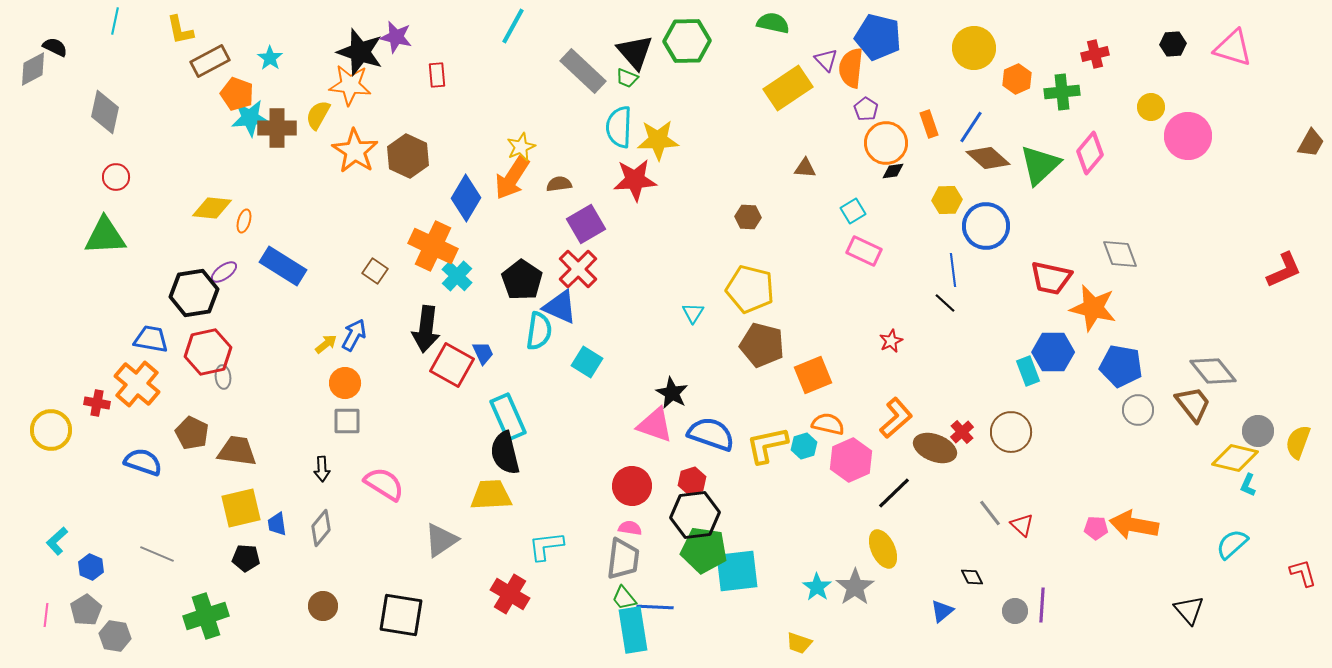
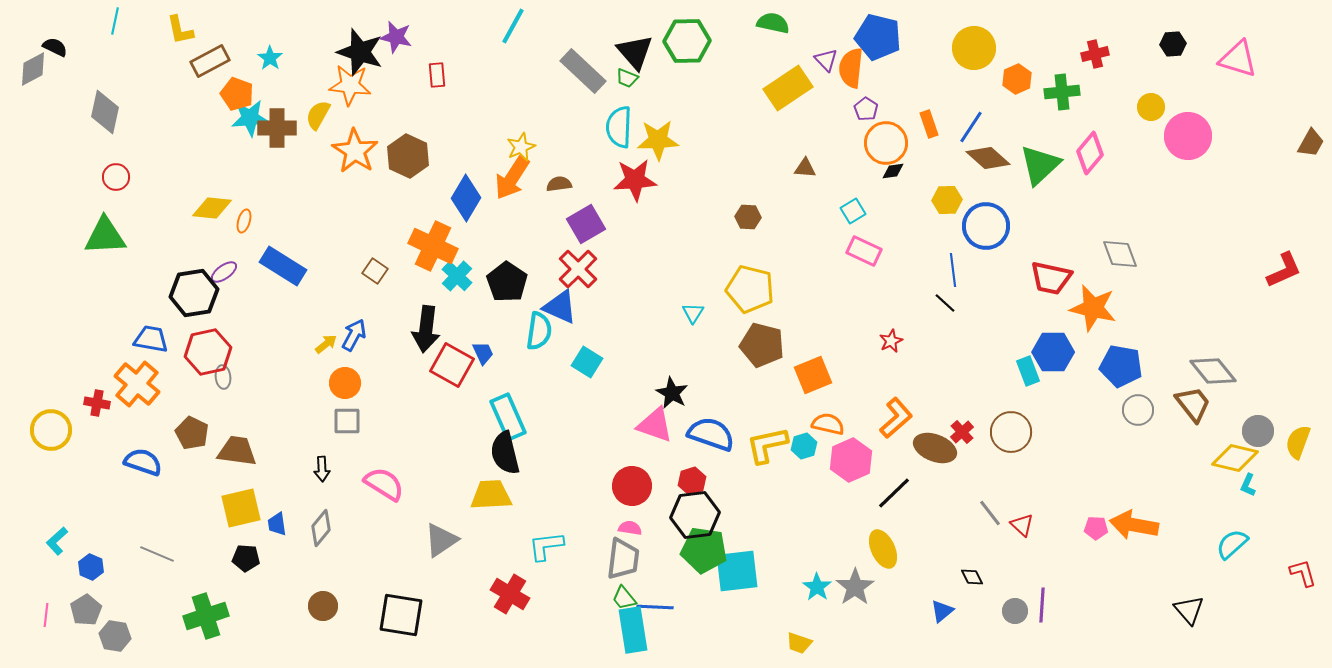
pink triangle at (1233, 48): moved 5 px right, 11 px down
black pentagon at (522, 280): moved 15 px left, 2 px down
